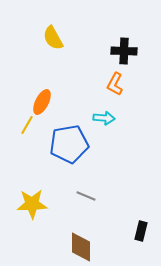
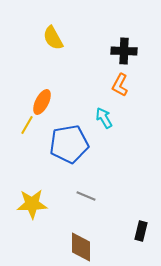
orange L-shape: moved 5 px right, 1 px down
cyan arrow: rotated 125 degrees counterclockwise
